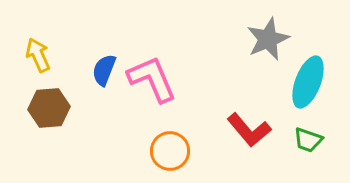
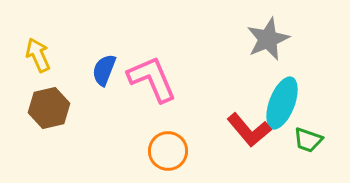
cyan ellipse: moved 26 px left, 21 px down
brown hexagon: rotated 9 degrees counterclockwise
orange circle: moved 2 px left
